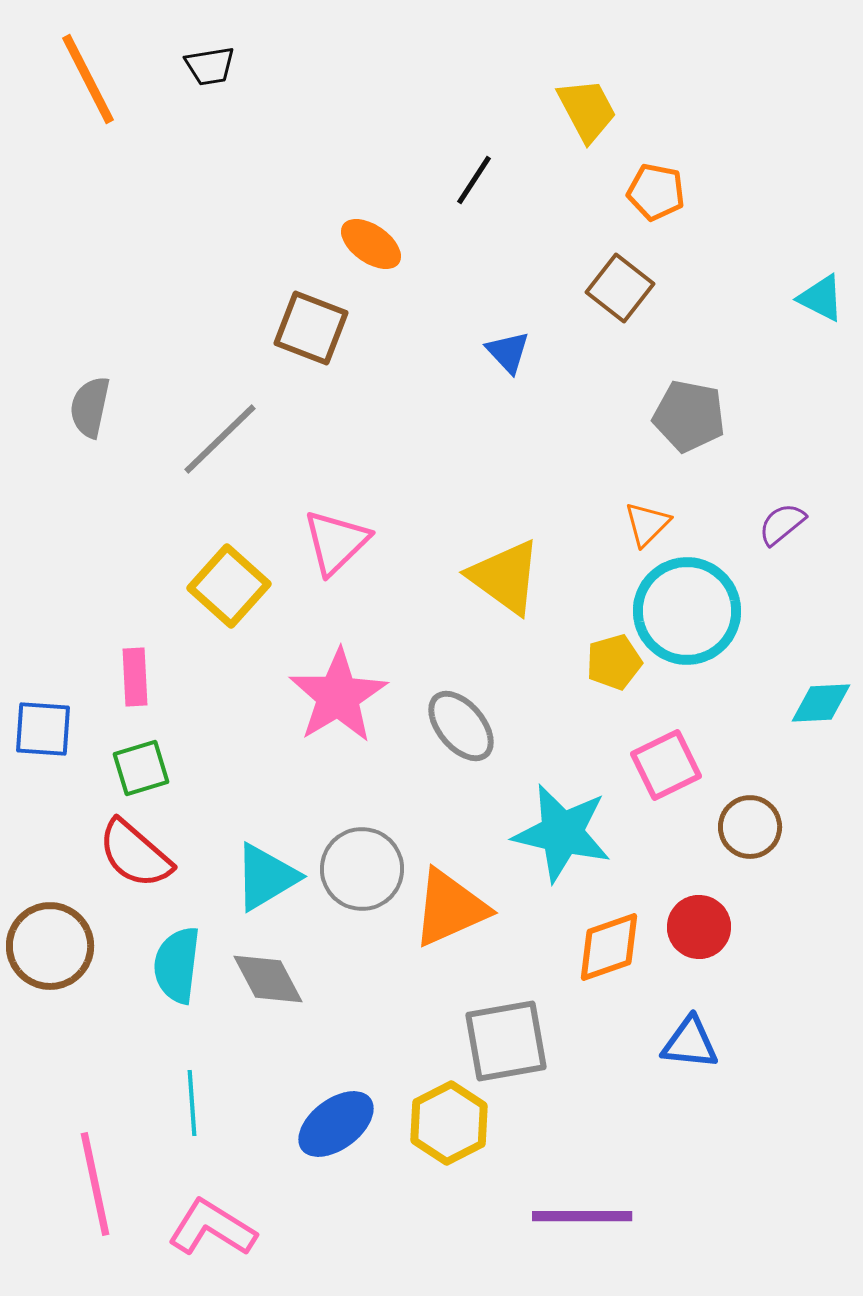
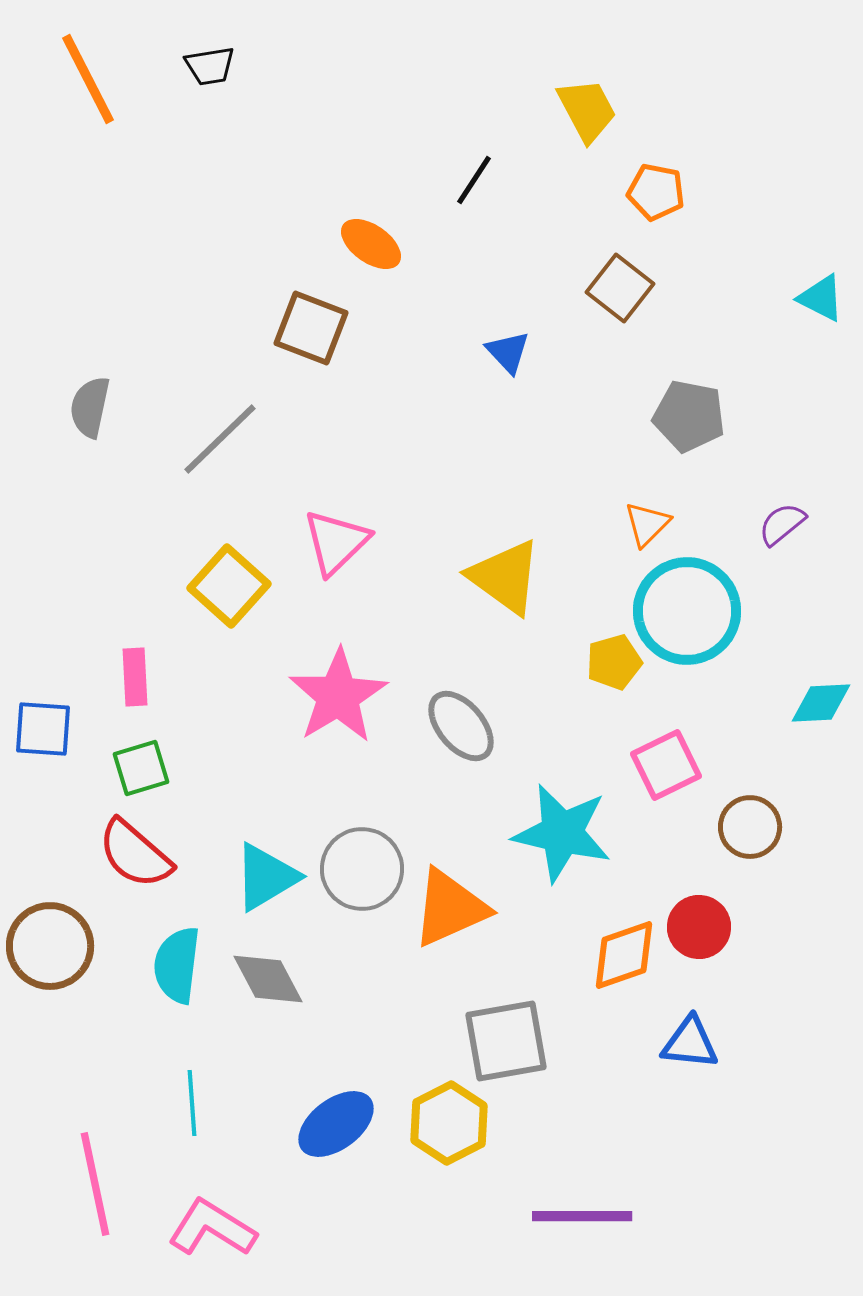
orange diamond at (609, 947): moved 15 px right, 8 px down
